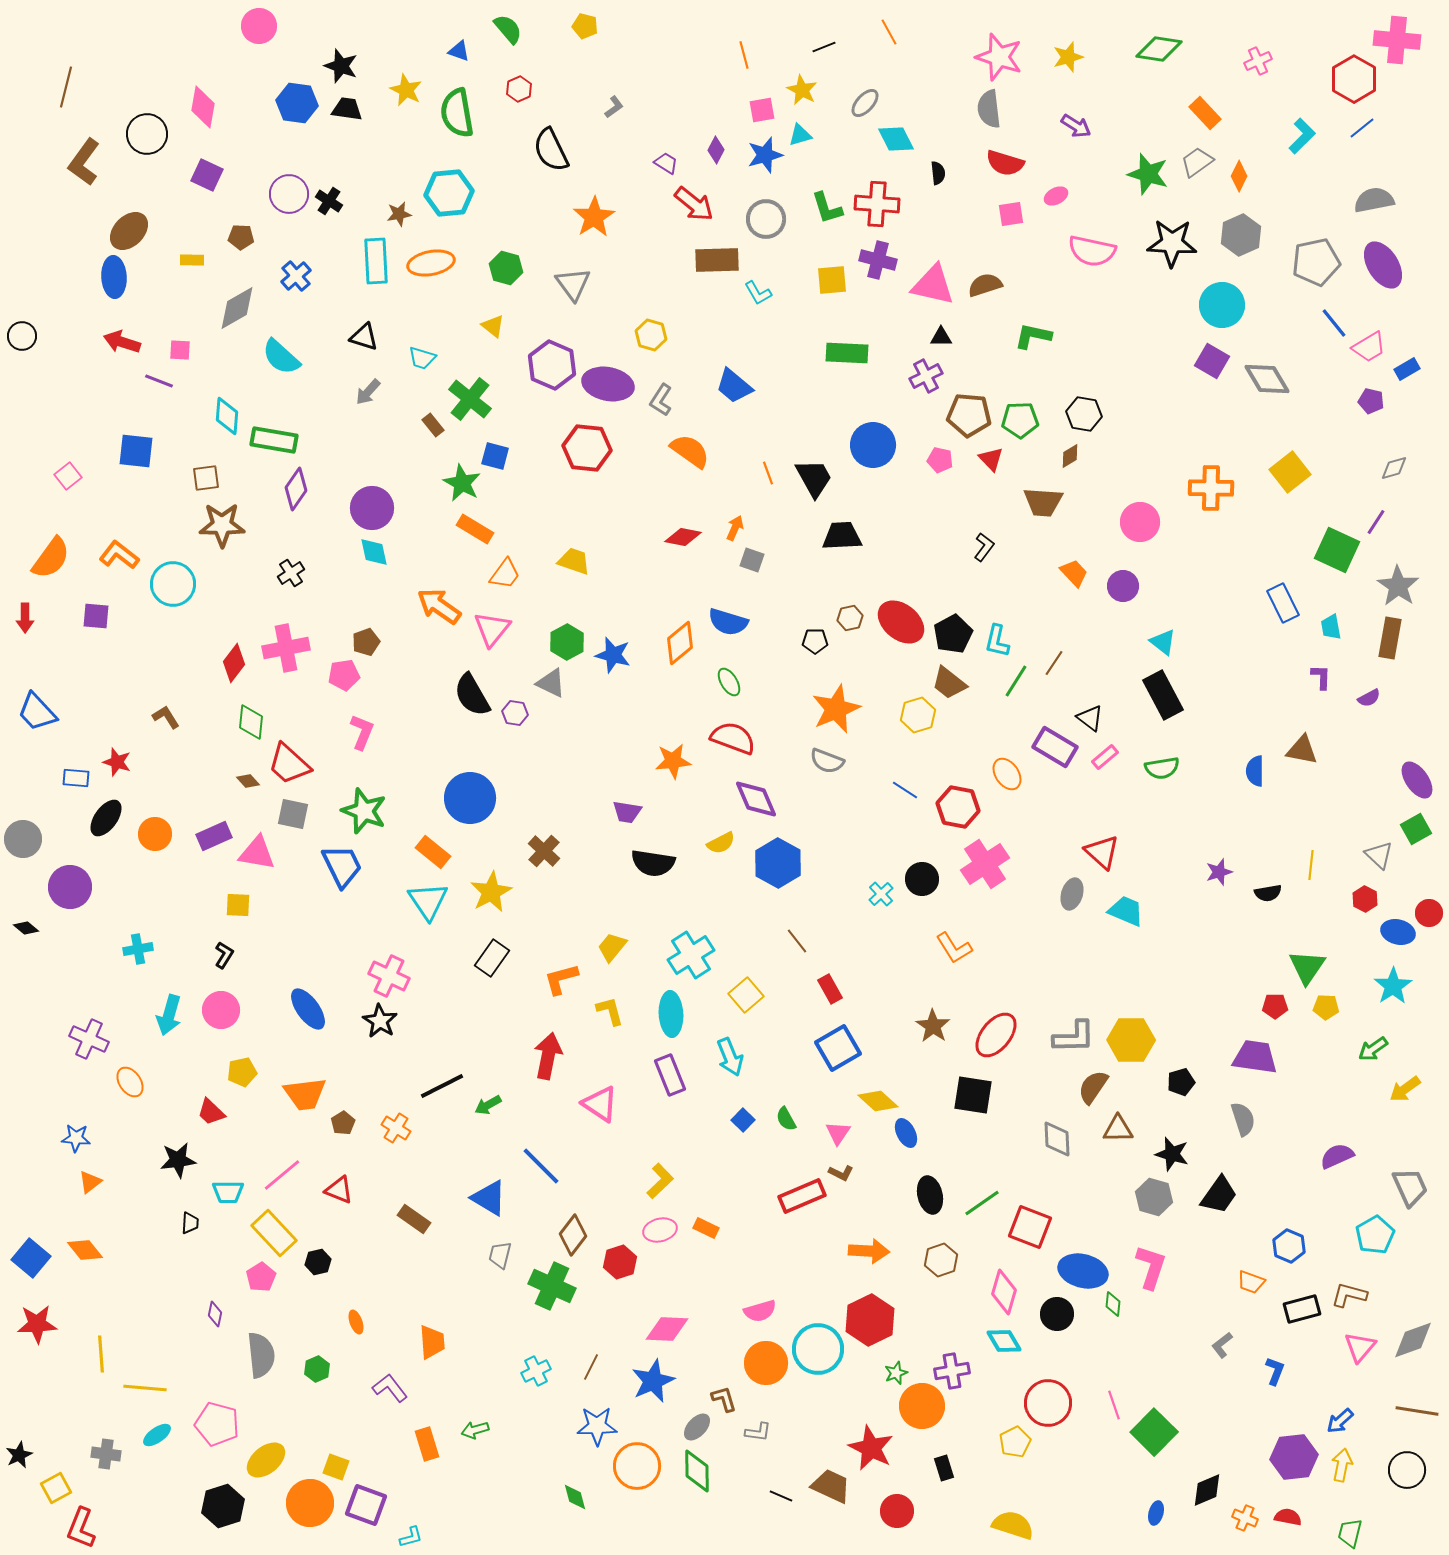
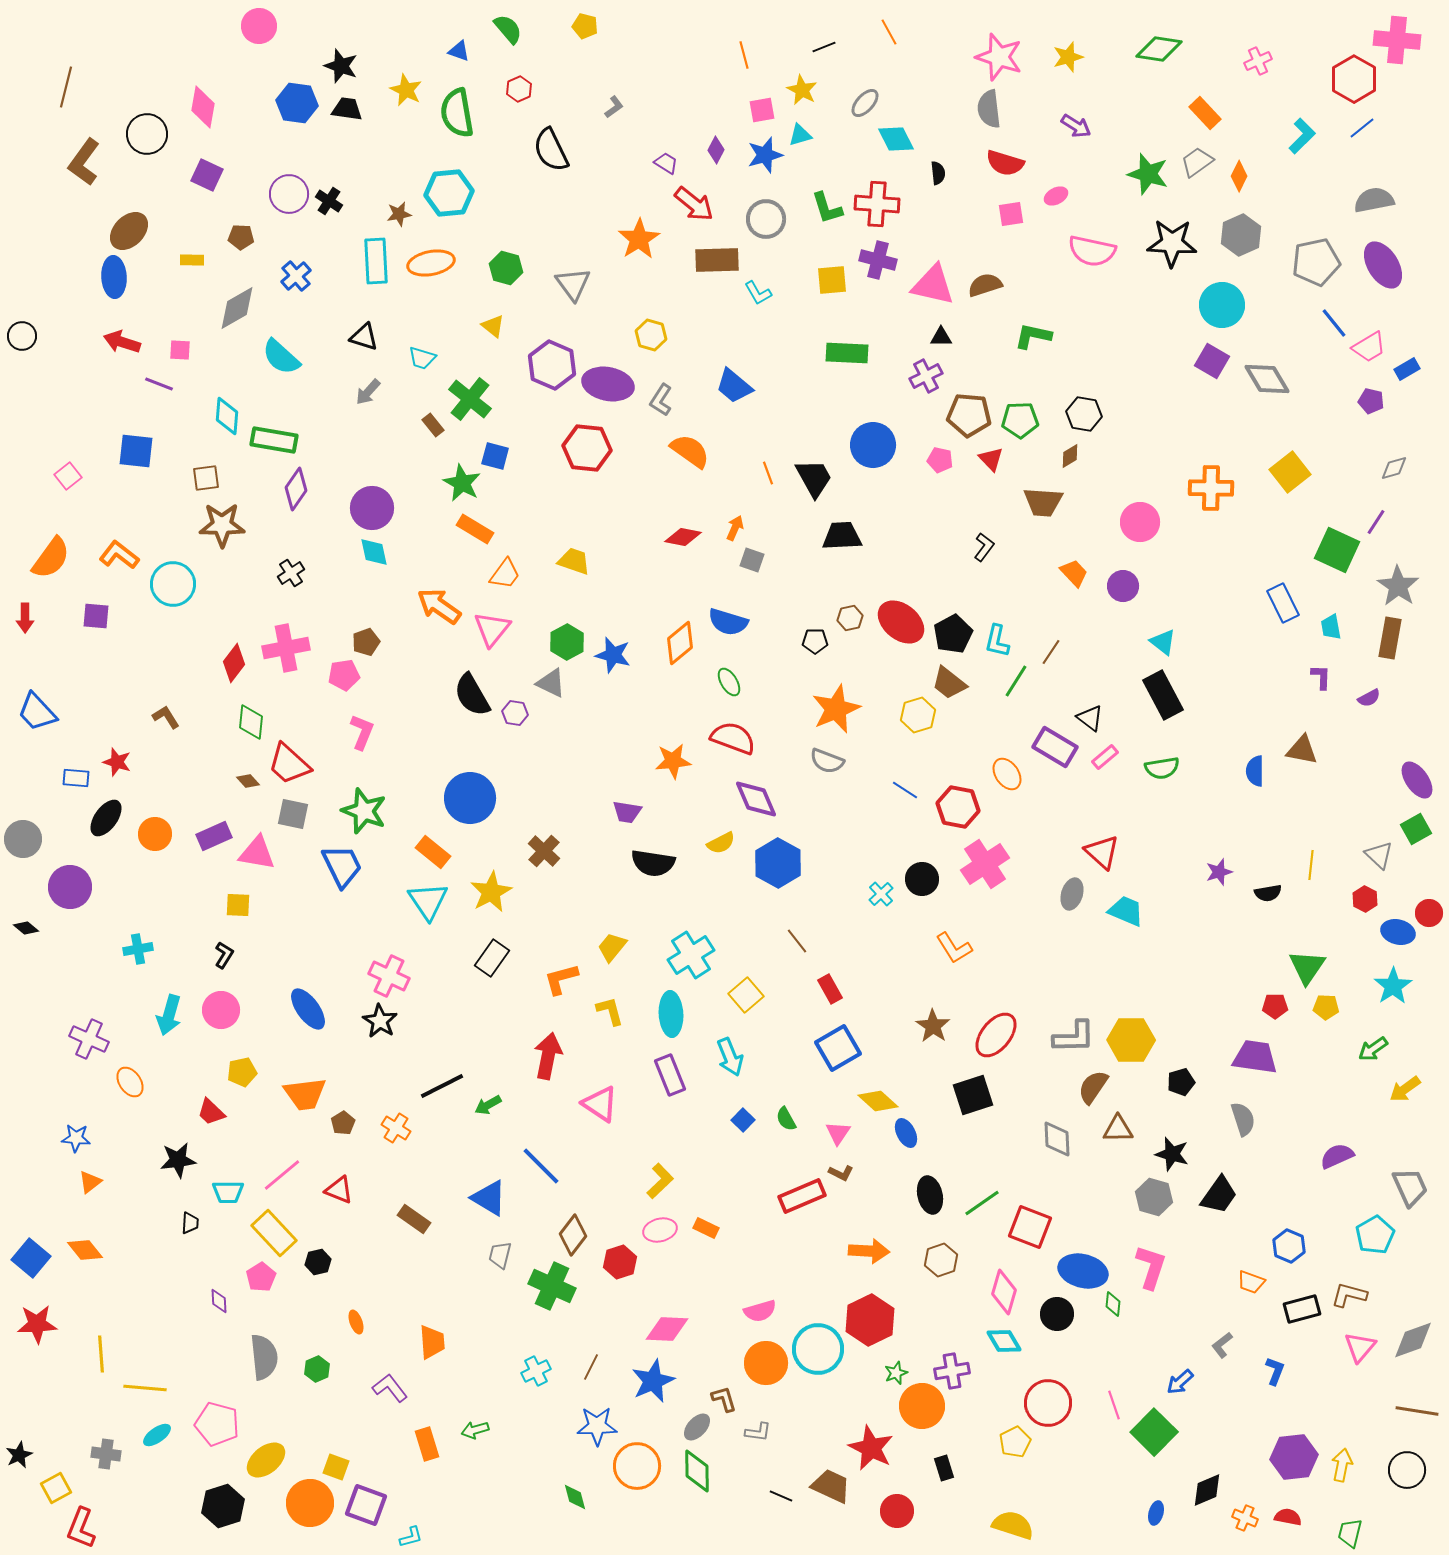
orange star at (594, 217): moved 45 px right, 22 px down
purple line at (159, 381): moved 3 px down
brown line at (1054, 663): moved 3 px left, 11 px up
black square at (973, 1095): rotated 27 degrees counterclockwise
purple diamond at (215, 1314): moved 4 px right, 13 px up; rotated 15 degrees counterclockwise
gray semicircle at (261, 1355): moved 3 px right, 2 px down
blue arrow at (1340, 1421): moved 160 px left, 39 px up
